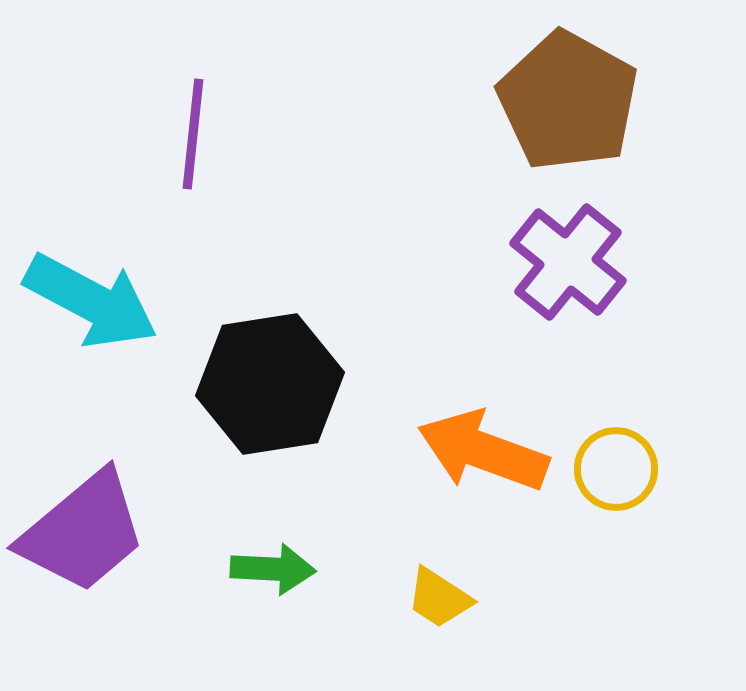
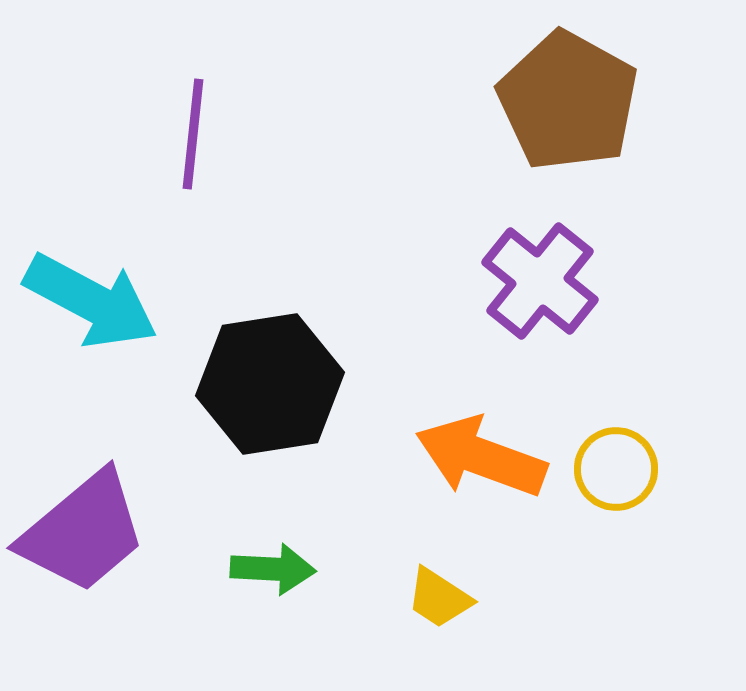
purple cross: moved 28 px left, 19 px down
orange arrow: moved 2 px left, 6 px down
